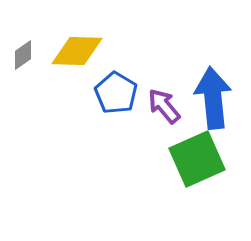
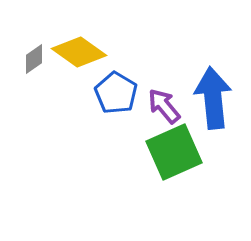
yellow diamond: moved 2 px right, 1 px down; rotated 34 degrees clockwise
gray diamond: moved 11 px right, 4 px down
green square: moved 23 px left, 7 px up
